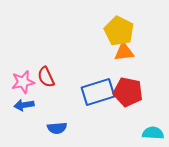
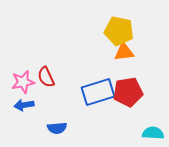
yellow pentagon: rotated 16 degrees counterclockwise
red pentagon: rotated 20 degrees counterclockwise
